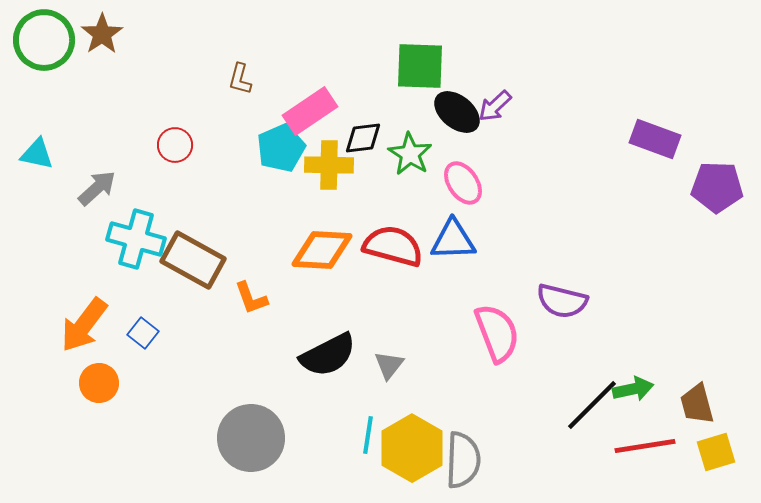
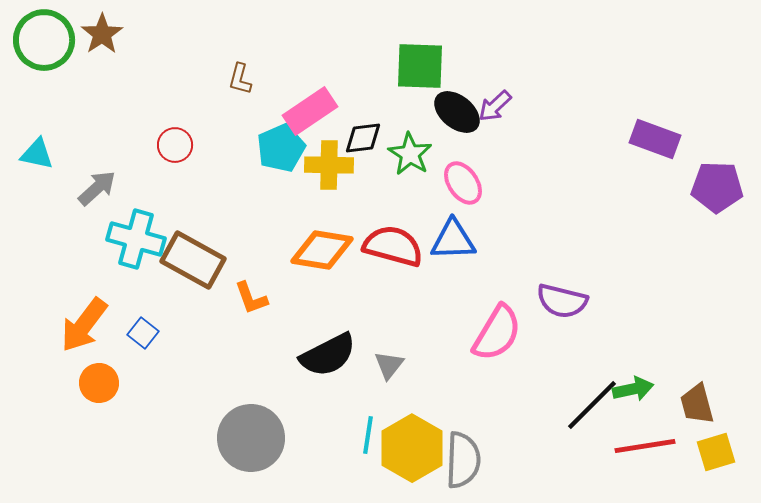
orange diamond: rotated 6 degrees clockwise
pink semicircle: rotated 52 degrees clockwise
